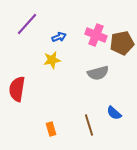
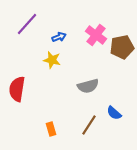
pink cross: rotated 15 degrees clockwise
brown pentagon: moved 4 px down
yellow star: rotated 24 degrees clockwise
gray semicircle: moved 10 px left, 13 px down
brown line: rotated 50 degrees clockwise
